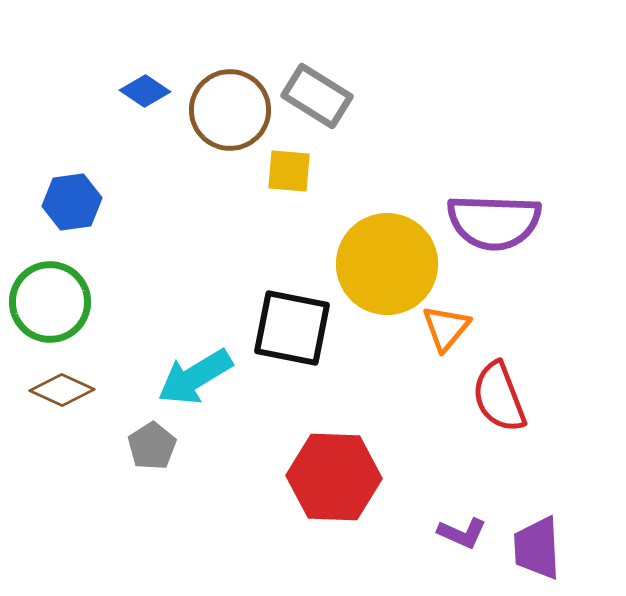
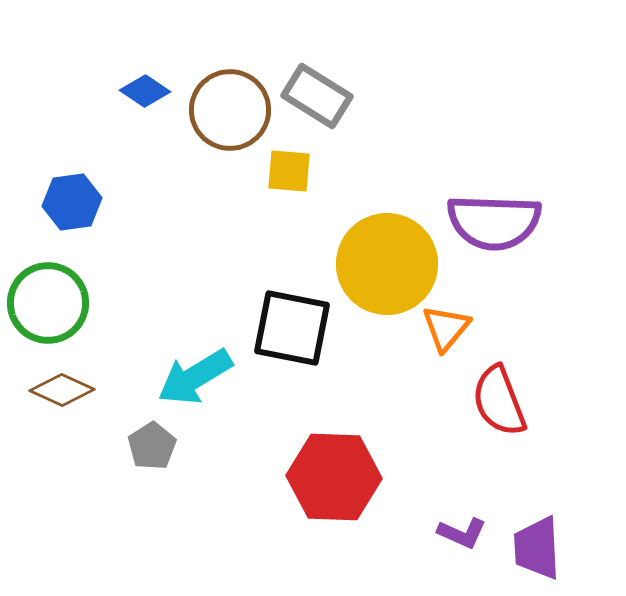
green circle: moved 2 px left, 1 px down
red semicircle: moved 4 px down
